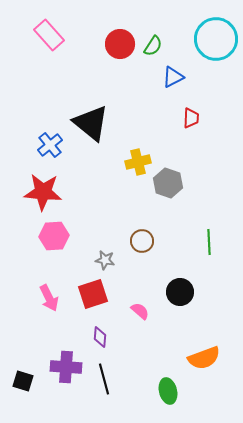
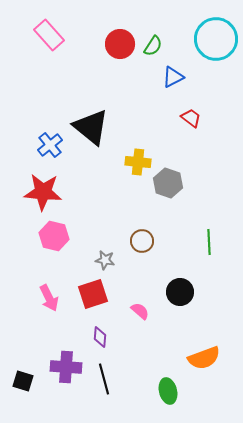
red trapezoid: rotated 55 degrees counterclockwise
black triangle: moved 4 px down
yellow cross: rotated 20 degrees clockwise
pink hexagon: rotated 16 degrees clockwise
